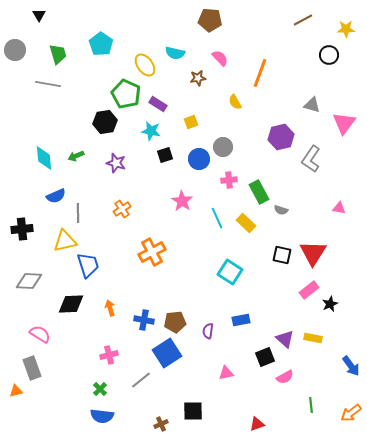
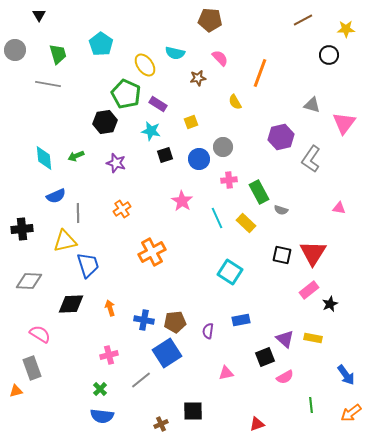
blue arrow at (351, 366): moved 5 px left, 9 px down
